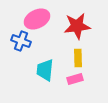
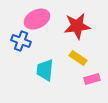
yellow rectangle: rotated 54 degrees counterclockwise
pink rectangle: moved 17 px right
